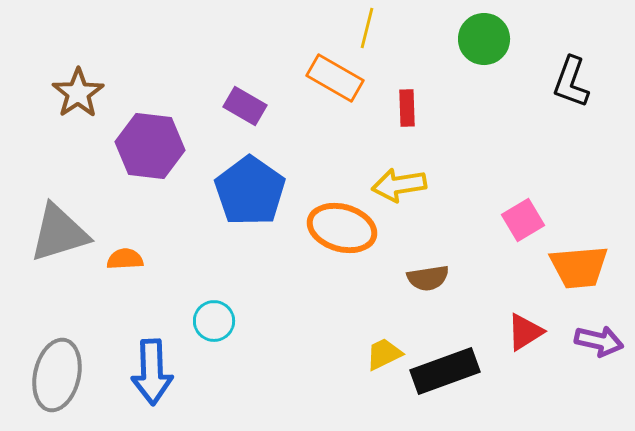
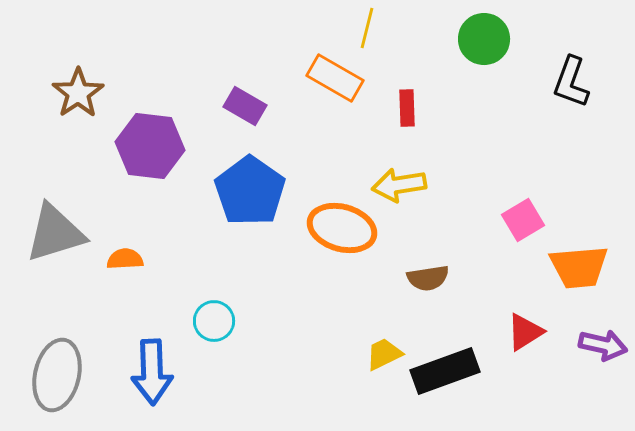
gray triangle: moved 4 px left
purple arrow: moved 4 px right, 4 px down
